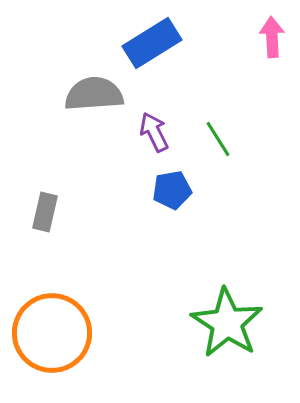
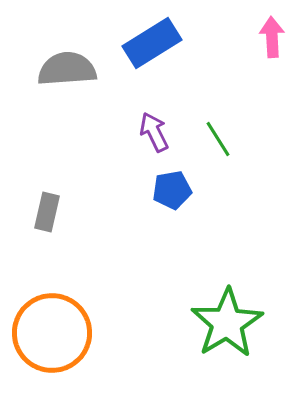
gray semicircle: moved 27 px left, 25 px up
gray rectangle: moved 2 px right
green star: rotated 8 degrees clockwise
